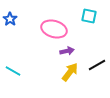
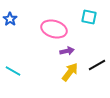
cyan square: moved 1 px down
